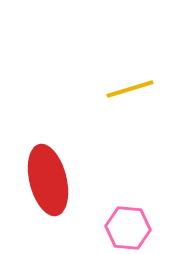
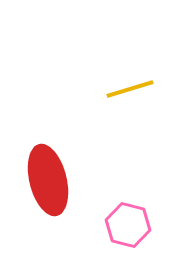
pink hexagon: moved 3 px up; rotated 9 degrees clockwise
